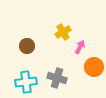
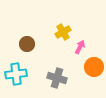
brown circle: moved 2 px up
cyan cross: moved 10 px left, 8 px up
